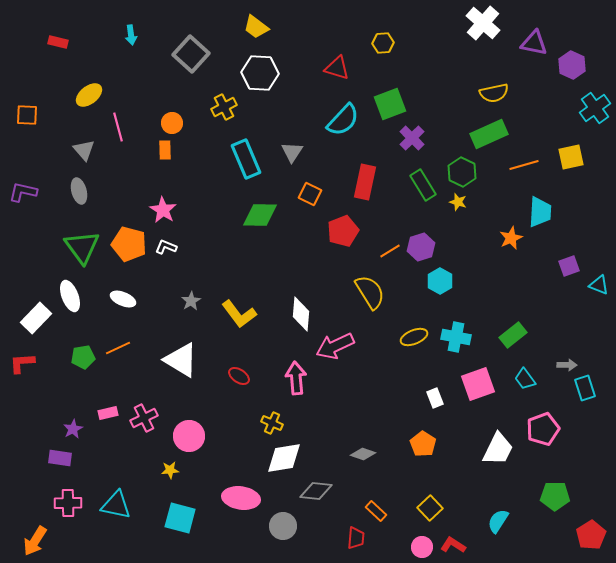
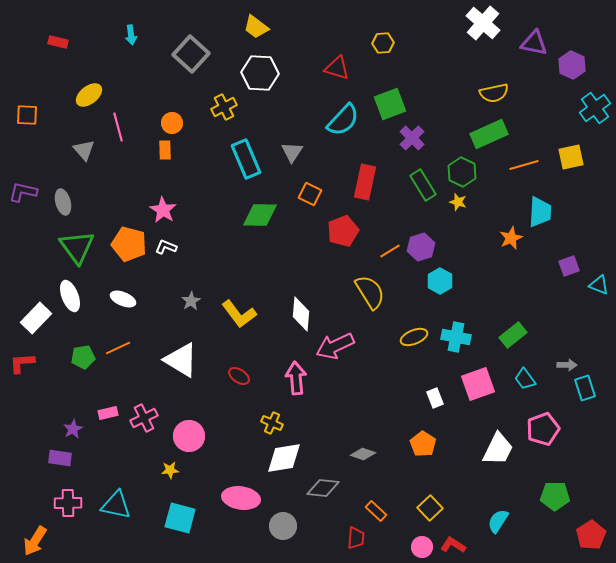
gray ellipse at (79, 191): moved 16 px left, 11 px down
green triangle at (82, 247): moved 5 px left
gray diamond at (316, 491): moved 7 px right, 3 px up
